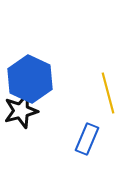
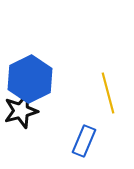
blue hexagon: rotated 9 degrees clockwise
blue rectangle: moved 3 px left, 2 px down
